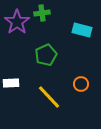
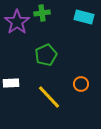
cyan rectangle: moved 2 px right, 13 px up
